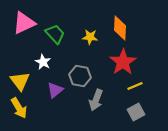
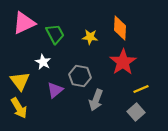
green trapezoid: rotated 15 degrees clockwise
yellow line: moved 6 px right, 3 px down
gray square: rotated 12 degrees counterclockwise
